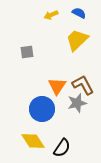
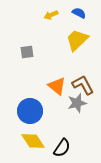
orange triangle: rotated 24 degrees counterclockwise
blue circle: moved 12 px left, 2 px down
